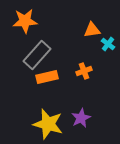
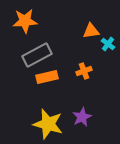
orange triangle: moved 1 px left, 1 px down
gray rectangle: rotated 20 degrees clockwise
purple star: moved 1 px right, 1 px up
